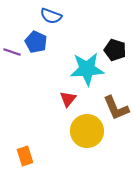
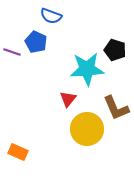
yellow circle: moved 2 px up
orange rectangle: moved 7 px left, 4 px up; rotated 48 degrees counterclockwise
